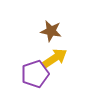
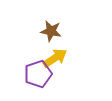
purple pentagon: moved 3 px right
